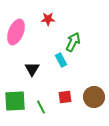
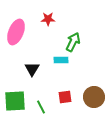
cyan rectangle: rotated 64 degrees counterclockwise
